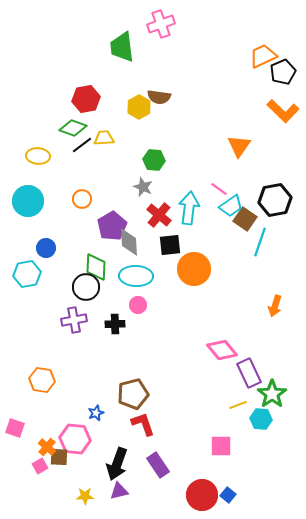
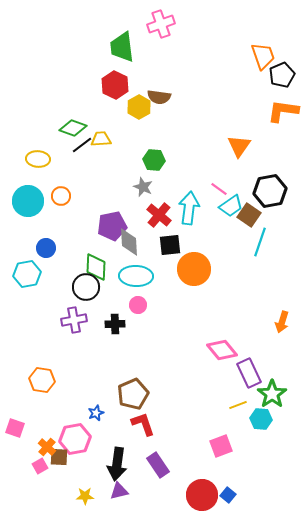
orange trapezoid at (263, 56): rotated 96 degrees clockwise
black pentagon at (283, 72): moved 1 px left, 3 px down
red hexagon at (86, 99): moved 29 px right, 14 px up; rotated 24 degrees counterclockwise
orange L-shape at (283, 111): rotated 144 degrees clockwise
yellow trapezoid at (104, 138): moved 3 px left, 1 px down
yellow ellipse at (38, 156): moved 3 px down
orange circle at (82, 199): moved 21 px left, 3 px up
black hexagon at (275, 200): moved 5 px left, 9 px up
brown square at (245, 219): moved 4 px right, 4 px up
purple pentagon at (112, 226): rotated 20 degrees clockwise
orange arrow at (275, 306): moved 7 px right, 16 px down
brown pentagon at (133, 394): rotated 8 degrees counterclockwise
pink hexagon at (75, 439): rotated 16 degrees counterclockwise
pink square at (221, 446): rotated 20 degrees counterclockwise
black arrow at (117, 464): rotated 12 degrees counterclockwise
